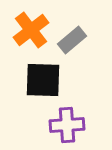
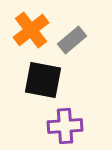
black square: rotated 9 degrees clockwise
purple cross: moved 2 px left, 1 px down
